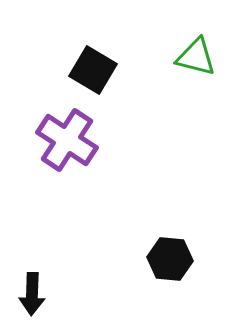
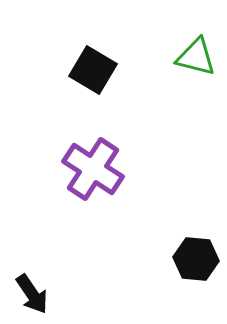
purple cross: moved 26 px right, 29 px down
black hexagon: moved 26 px right
black arrow: rotated 36 degrees counterclockwise
